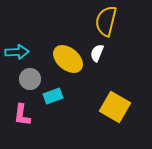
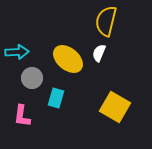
white semicircle: moved 2 px right
gray circle: moved 2 px right, 1 px up
cyan rectangle: moved 3 px right, 2 px down; rotated 54 degrees counterclockwise
pink L-shape: moved 1 px down
